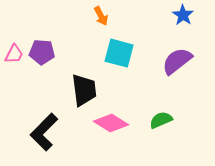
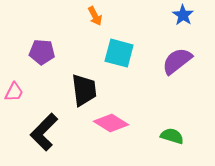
orange arrow: moved 6 px left
pink trapezoid: moved 38 px down
green semicircle: moved 11 px right, 16 px down; rotated 40 degrees clockwise
